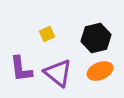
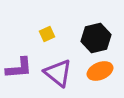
purple L-shape: moved 2 px left, 1 px up; rotated 88 degrees counterclockwise
